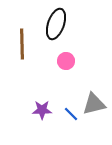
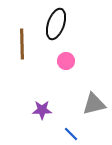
blue line: moved 20 px down
